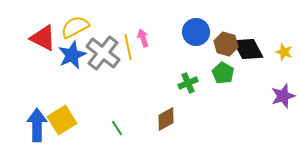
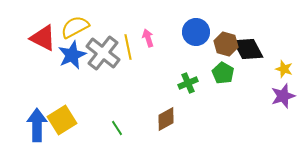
pink arrow: moved 5 px right
yellow star: moved 17 px down
